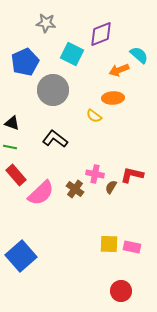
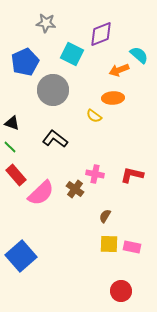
green line: rotated 32 degrees clockwise
brown semicircle: moved 6 px left, 29 px down
